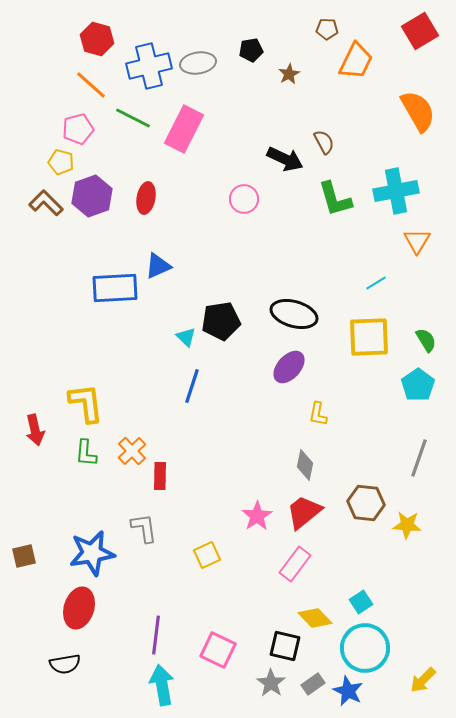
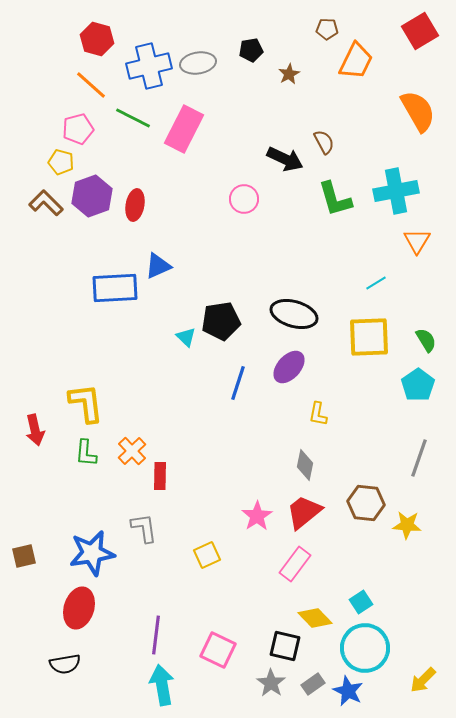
red ellipse at (146, 198): moved 11 px left, 7 px down
blue line at (192, 386): moved 46 px right, 3 px up
